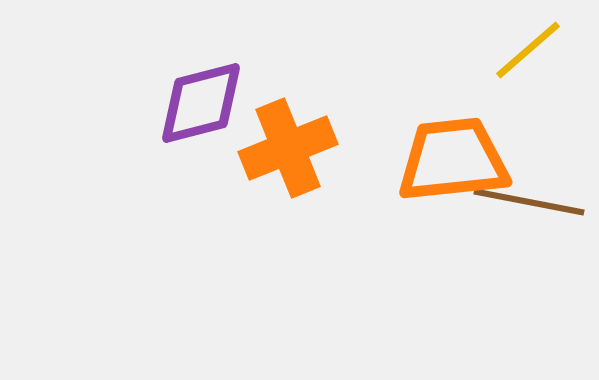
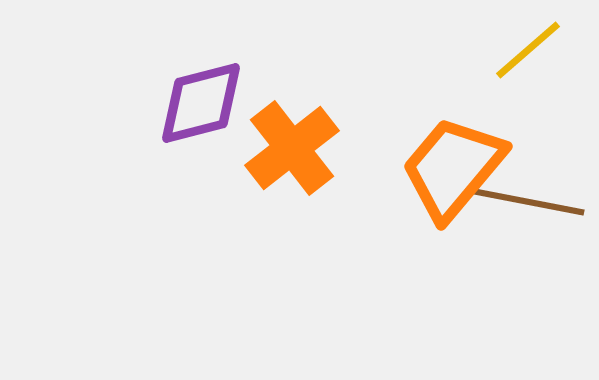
orange cross: moved 4 px right; rotated 16 degrees counterclockwise
orange trapezoid: moved 8 px down; rotated 44 degrees counterclockwise
